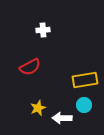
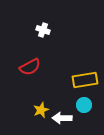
white cross: rotated 24 degrees clockwise
yellow star: moved 3 px right, 2 px down
